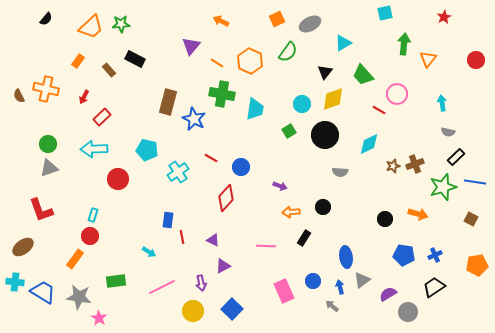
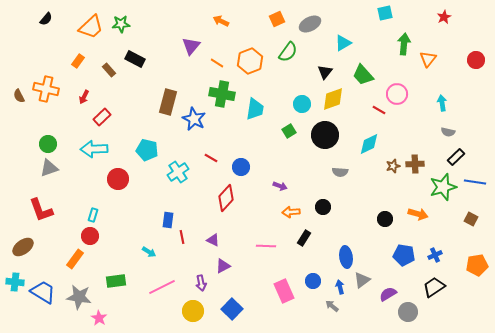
orange hexagon at (250, 61): rotated 15 degrees clockwise
brown cross at (415, 164): rotated 18 degrees clockwise
